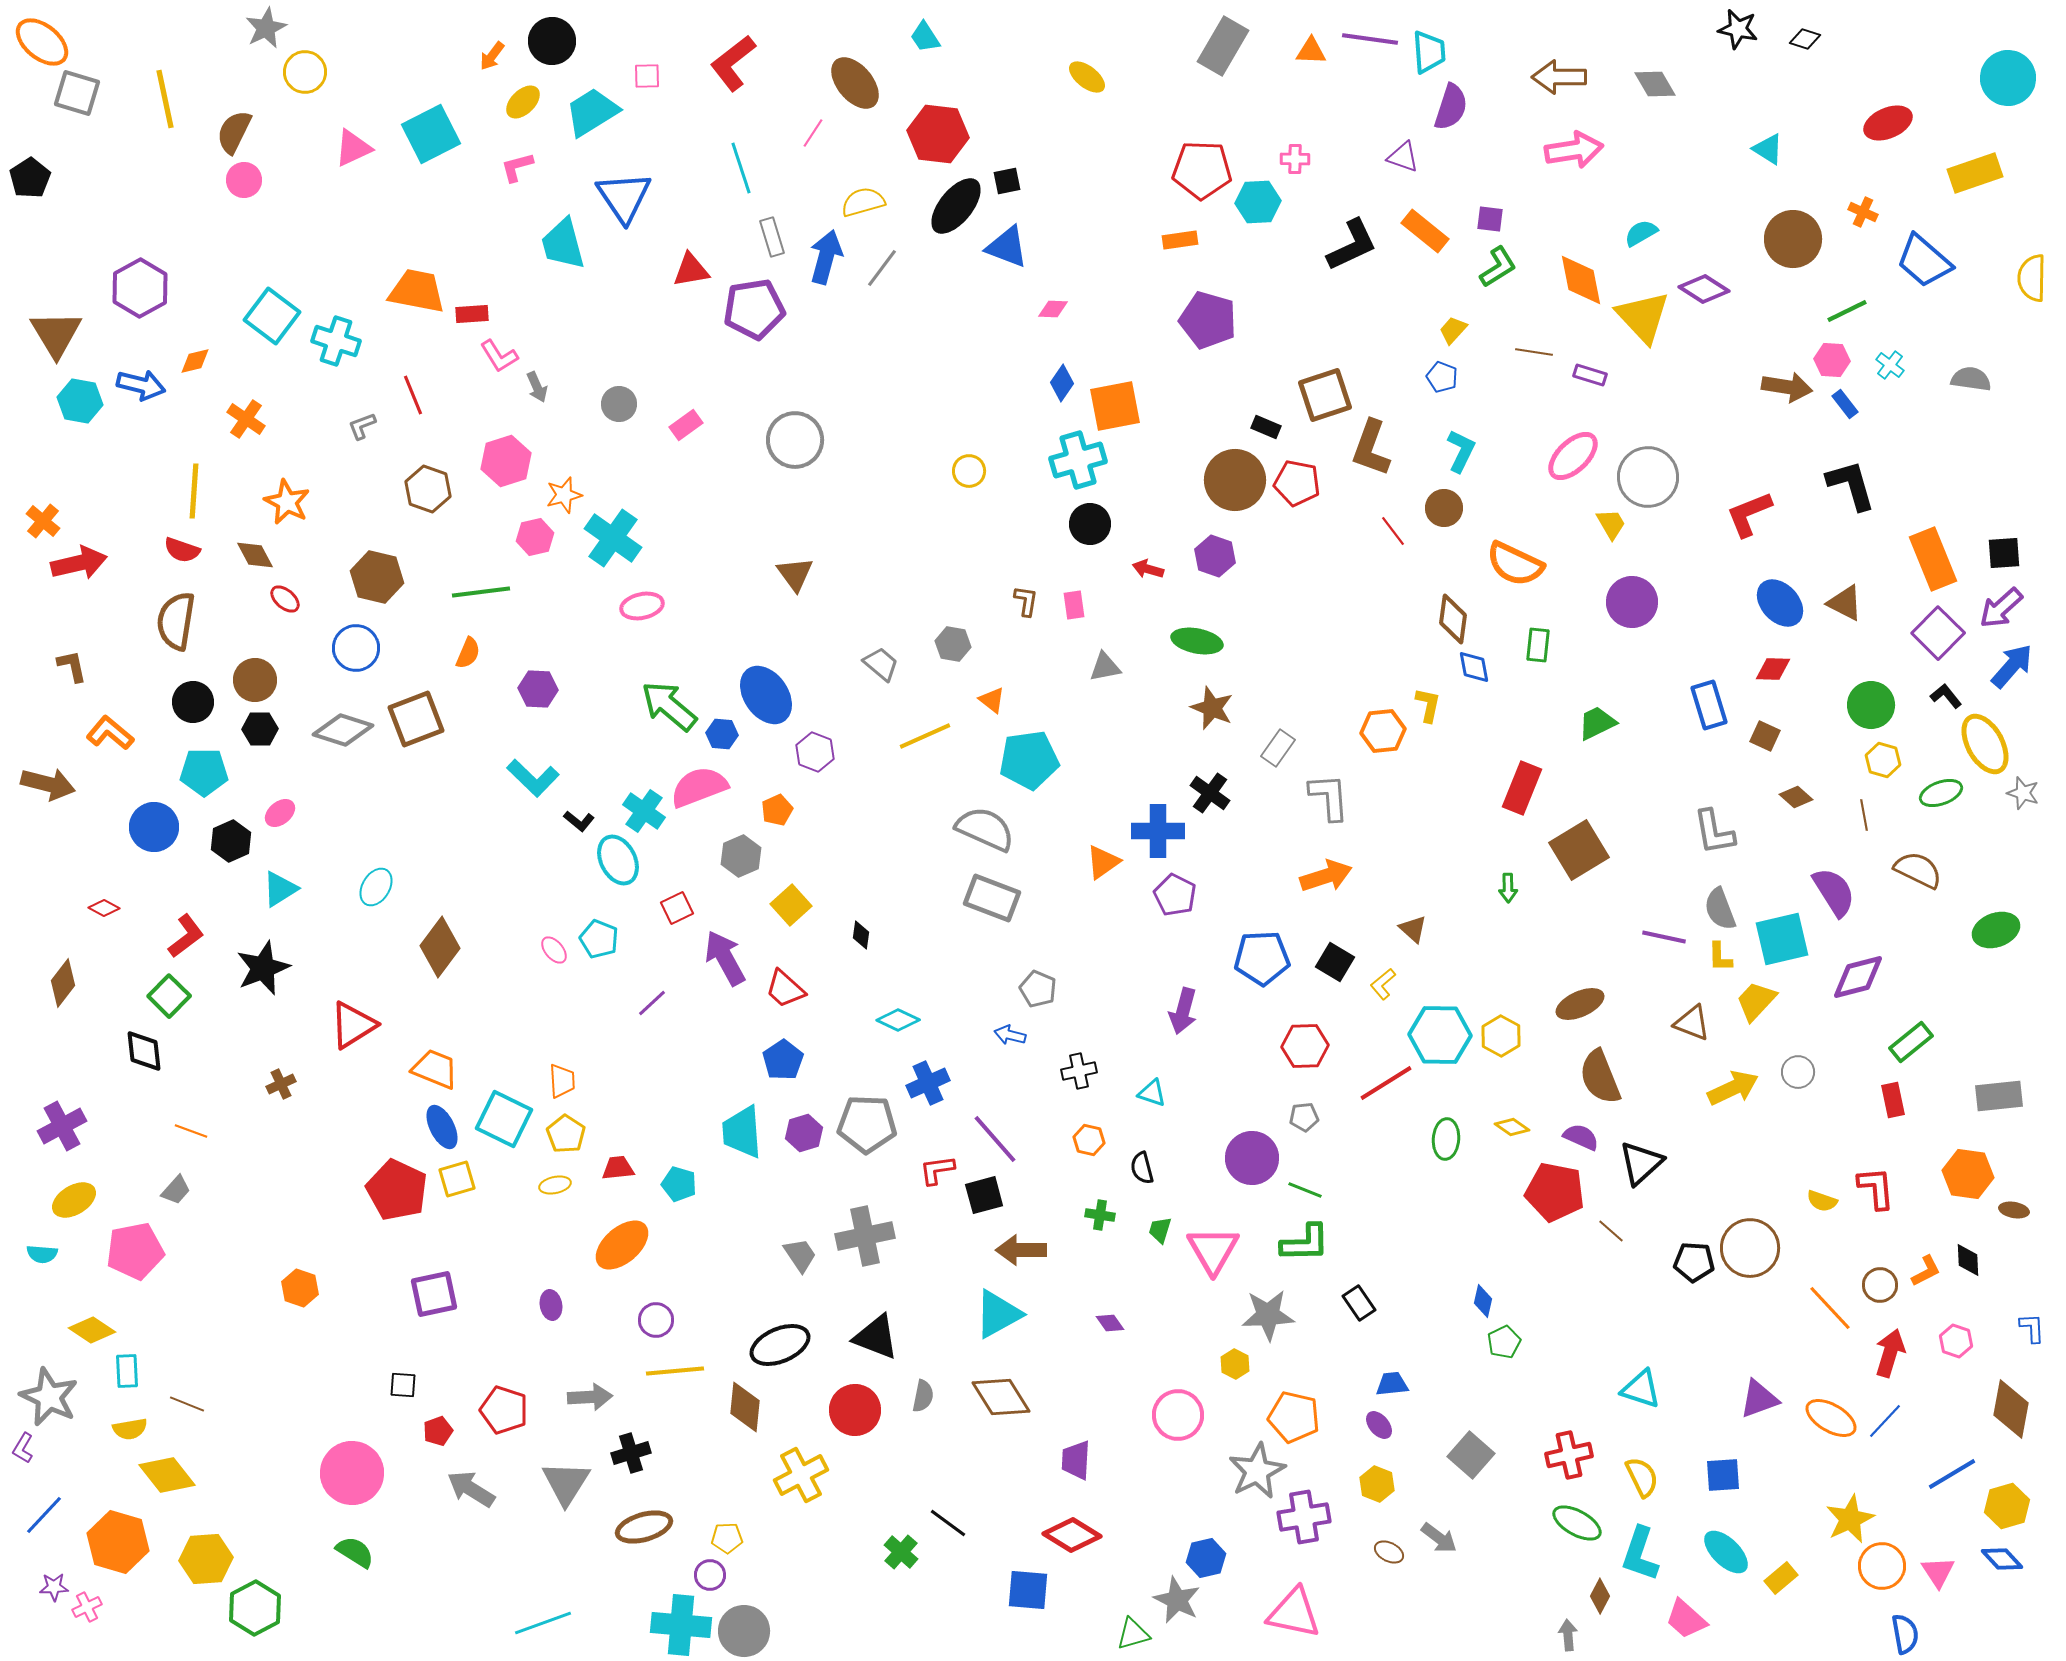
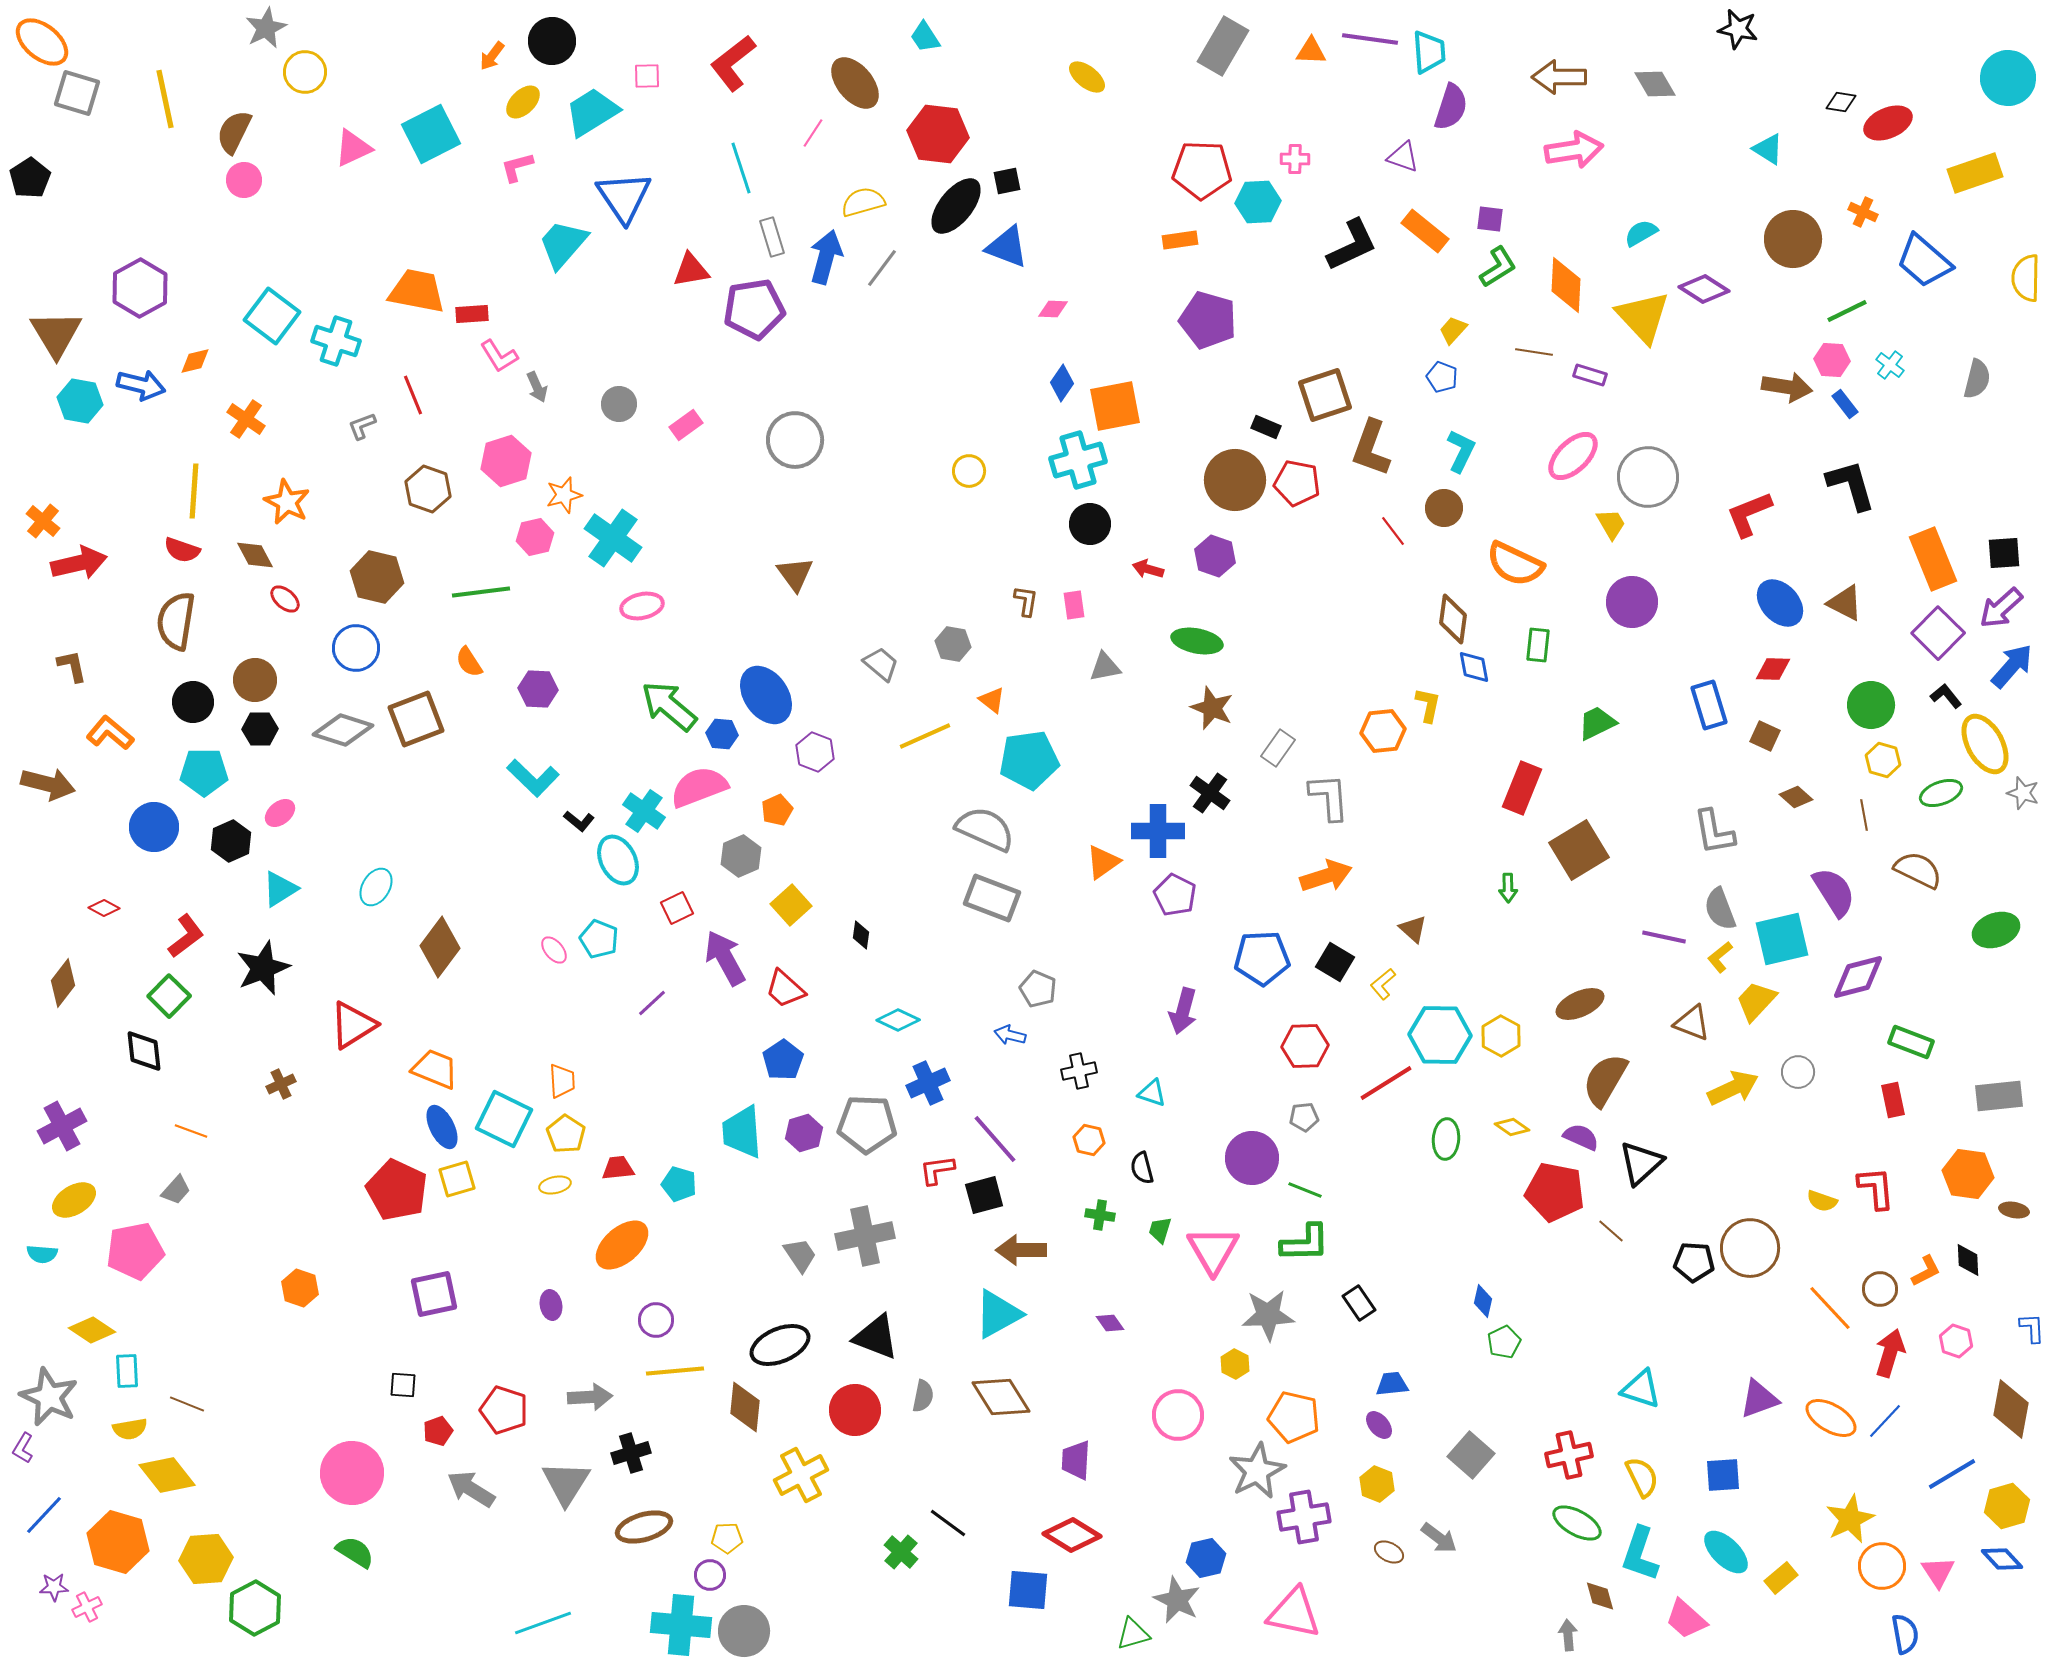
black diamond at (1805, 39): moved 36 px right, 63 px down; rotated 8 degrees counterclockwise
cyan trapezoid at (563, 244): rotated 56 degrees clockwise
yellow semicircle at (2032, 278): moved 6 px left
orange diamond at (1581, 280): moved 15 px left, 5 px down; rotated 14 degrees clockwise
gray semicircle at (1971, 379): moved 6 px right; rotated 96 degrees clockwise
orange semicircle at (468, 653): moved 1 px right, 9 px down; rotated 124 degrees clockwise
yellow L-shape at (1720, 957): rotated 52 degrees clockwise
green rectangle at (1911, 1042): rotated 60 degrees clockwise
brown semicircle at (1600, 1077): moved 5 px right, 3 px down; rotated 52 degrees clockwise
brown circle at (1880, 1285): moved 4 px down
brown diamond at (1600, 1596): rotated 44 degrees counterclockwise
